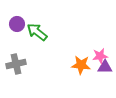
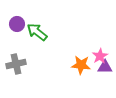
pink star: rotated 21 degrees counterclockwise
